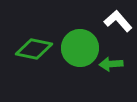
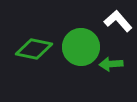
green circle: moved 1 px right, 1 px up
